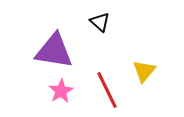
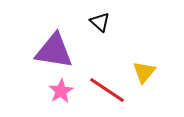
yellow triangle: moved 1 px down
red line: rotated 30 degrees counterclockwise
